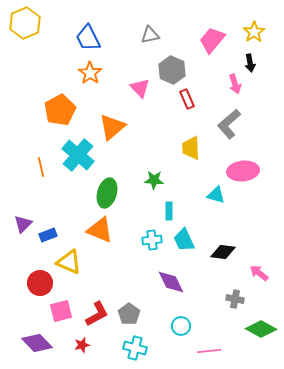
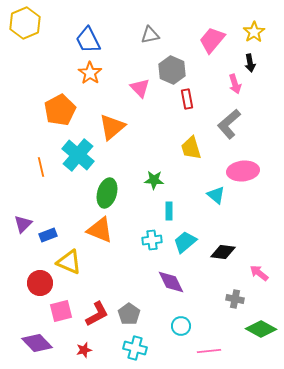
blue trapezoid at (88, 38): moved 2 px down
red rectangle at (187, 99): rotated 12 degrees clockwise
yellow trapezoid at (191, 148): rotated 15 degrees counterclockwise
cyan triangle at (216, 195): rotated 24 degrees clockwise
cyan trapezoid at (184, 240): moved 1 px right, 2 px down; rotated 75 degrees clockwise
red star at (82, 345): moved 2 px right, 5 px down
